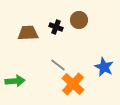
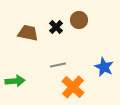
black cross: rotated 24 degrees clockwise
brown trapezoid: rotated 15 degrees clockwise
gray line: rotated 49 degrees counterclockwise
orange cross: moved 3 px down
